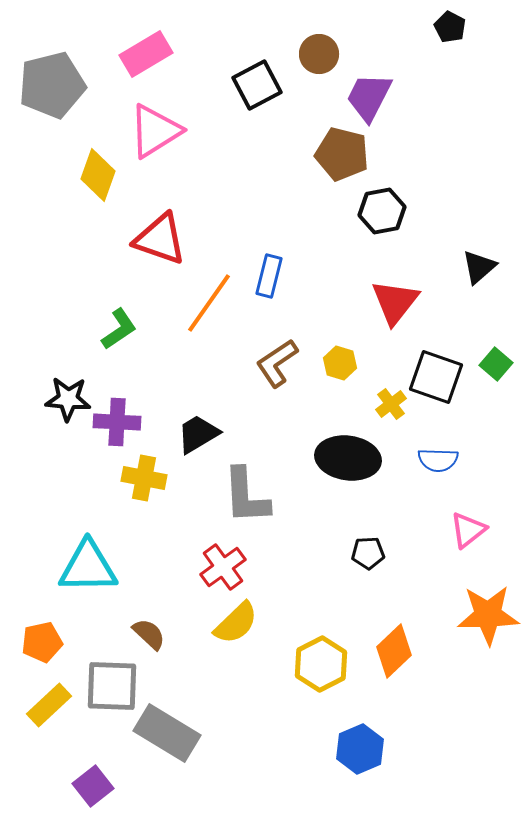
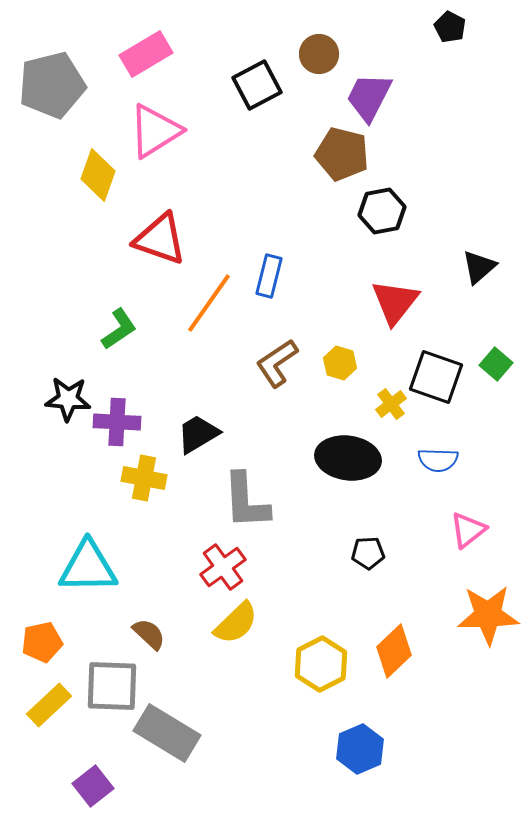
gray L-shape at (246, 496): moved 5 px down
